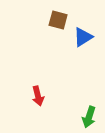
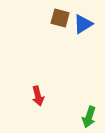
brown square: moved 2 px right, 2 px up
blue triangle: moved 13 px up
